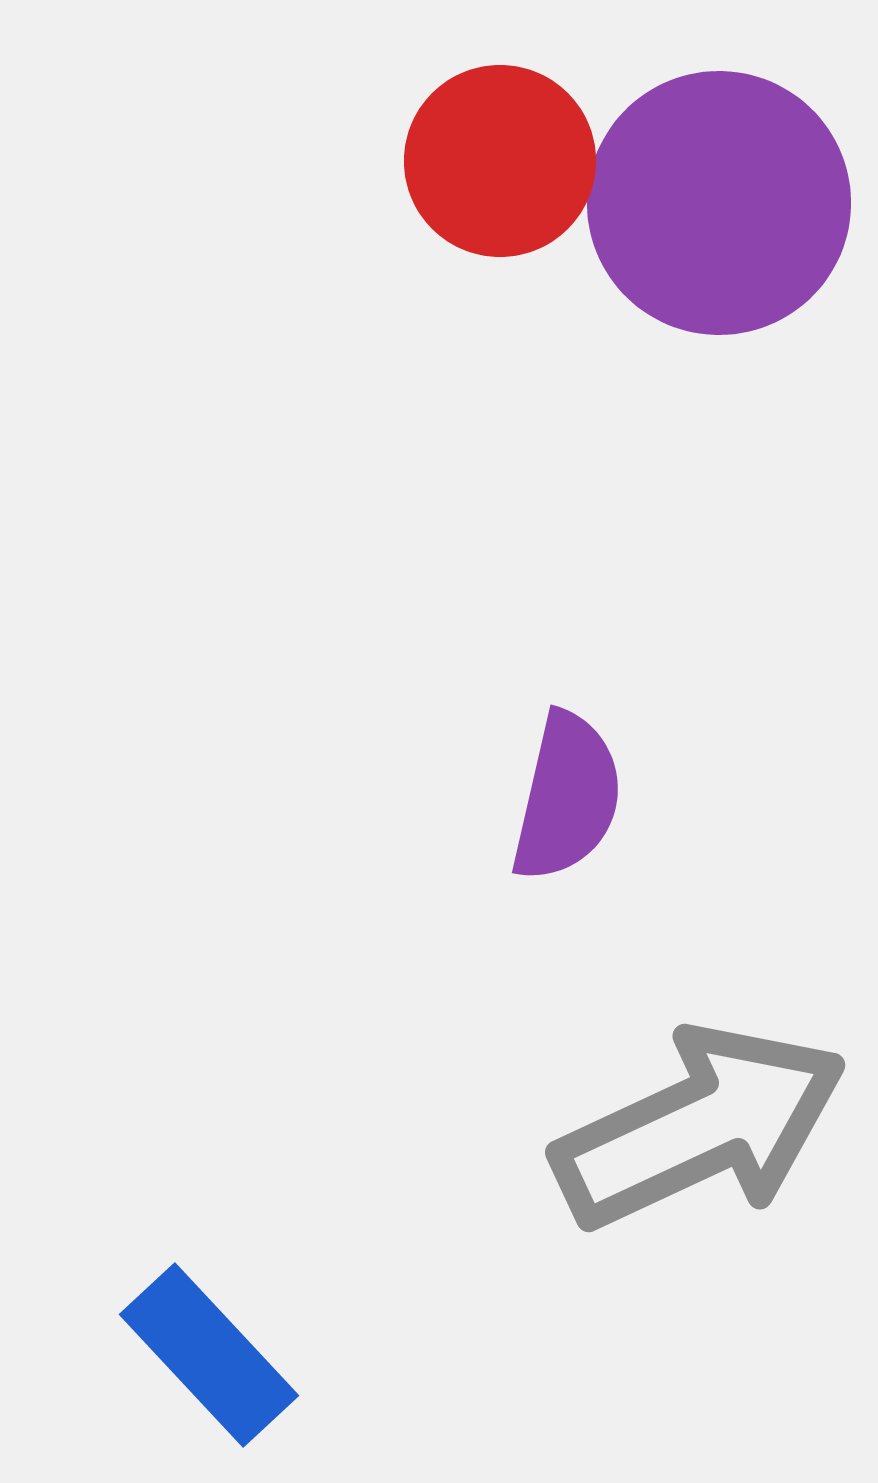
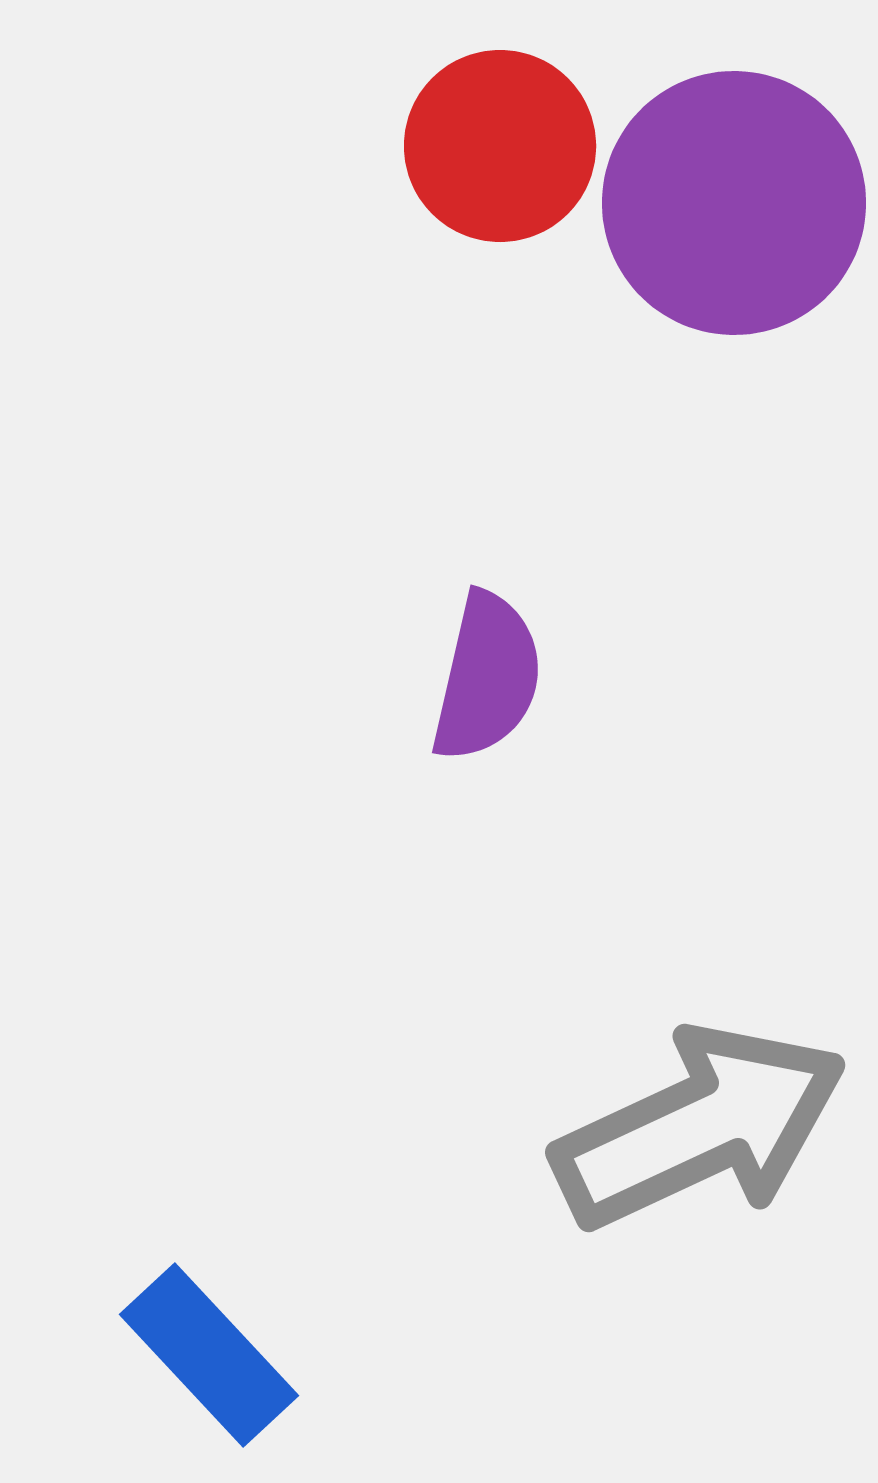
red circle: moved 15 px up
purple circle: moved 15 px right
purple semicircle: moved 80 px left, 120 px up
